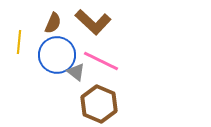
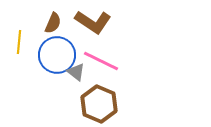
brown L-shape: rotated 9 degrees counterclockwise
